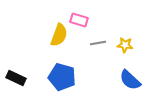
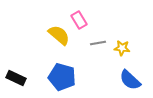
pink rectangle: rotated 42 degrees clockwise
yellow semicircle: rotated 70 degrees counterclockwise
yellow star: moved 3 px left, 3 px down
